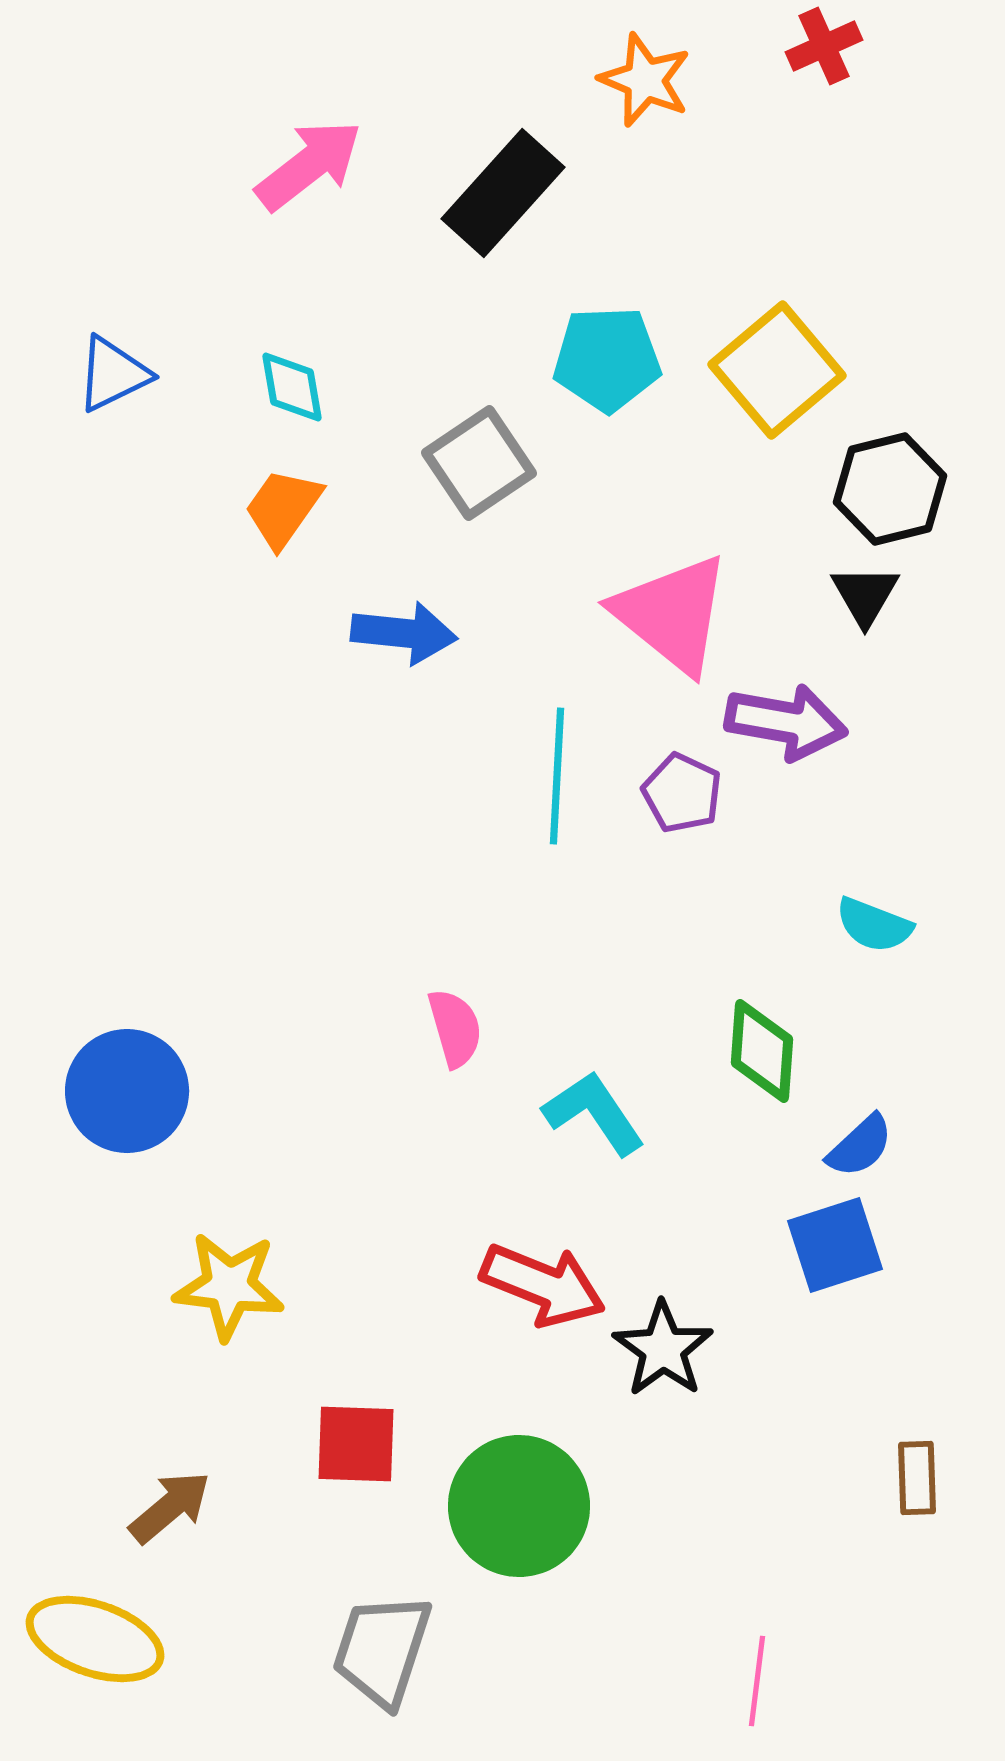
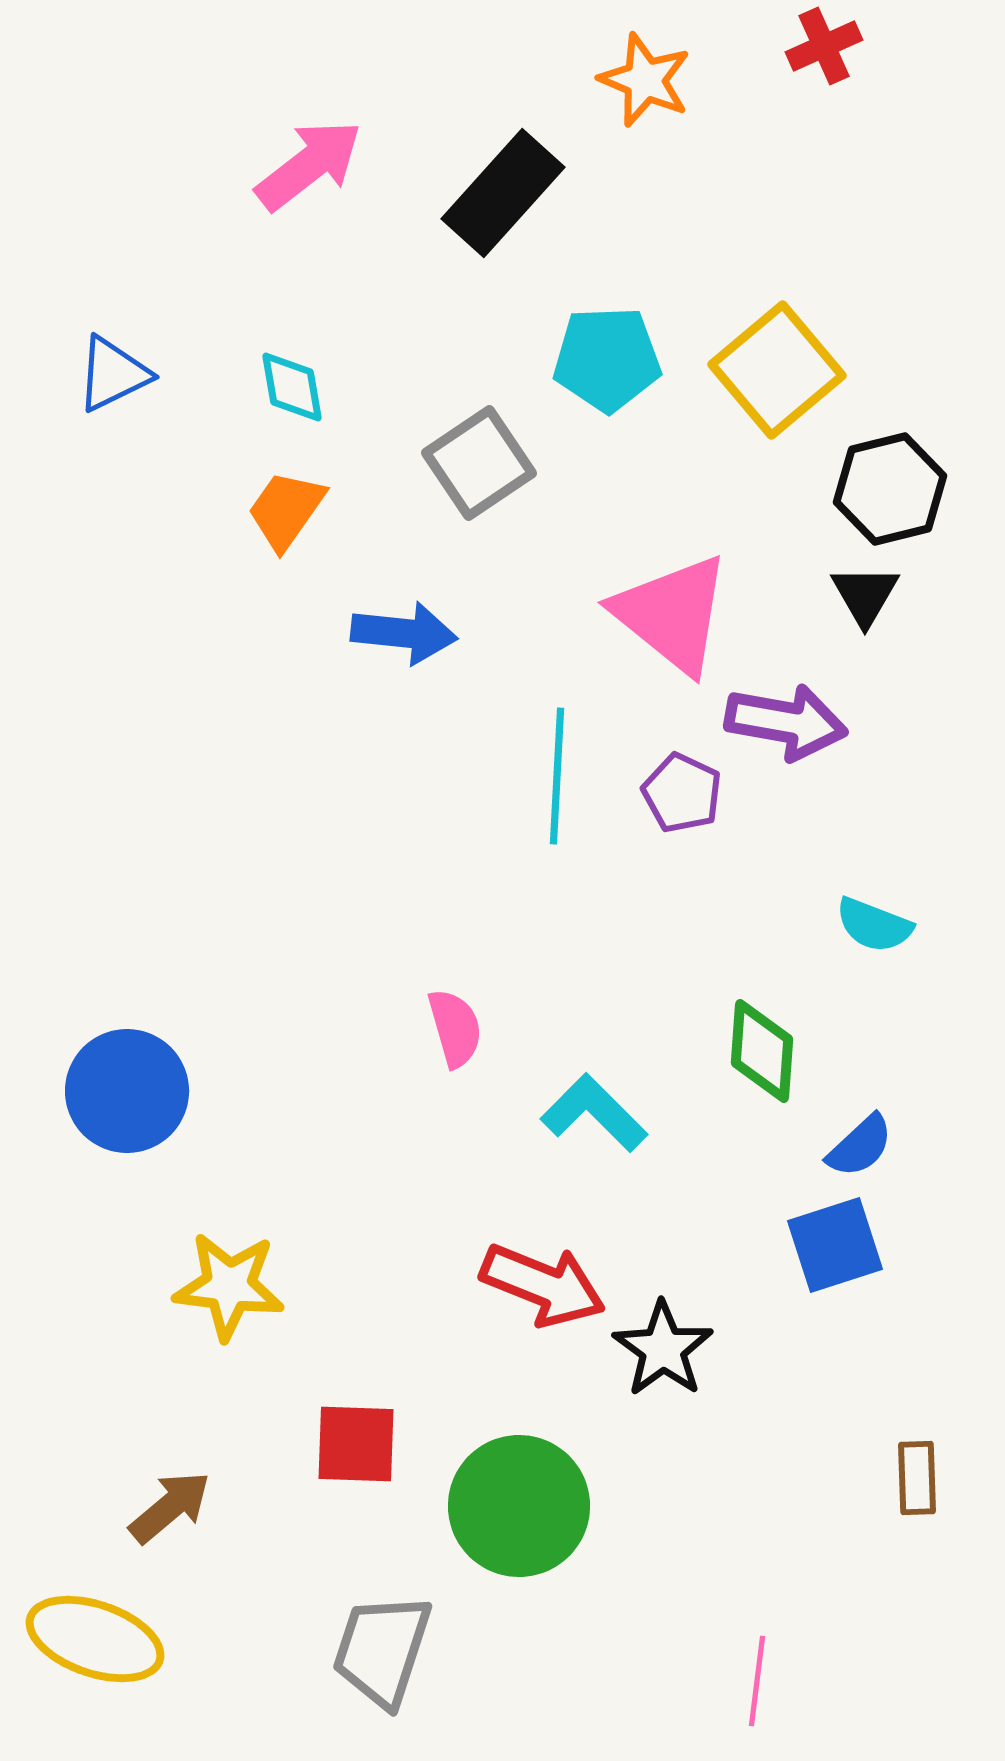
orange trapezoid: moved 3 px right, 2 px down
cyan L-shape: rotated 11 degrees counterclockwise
